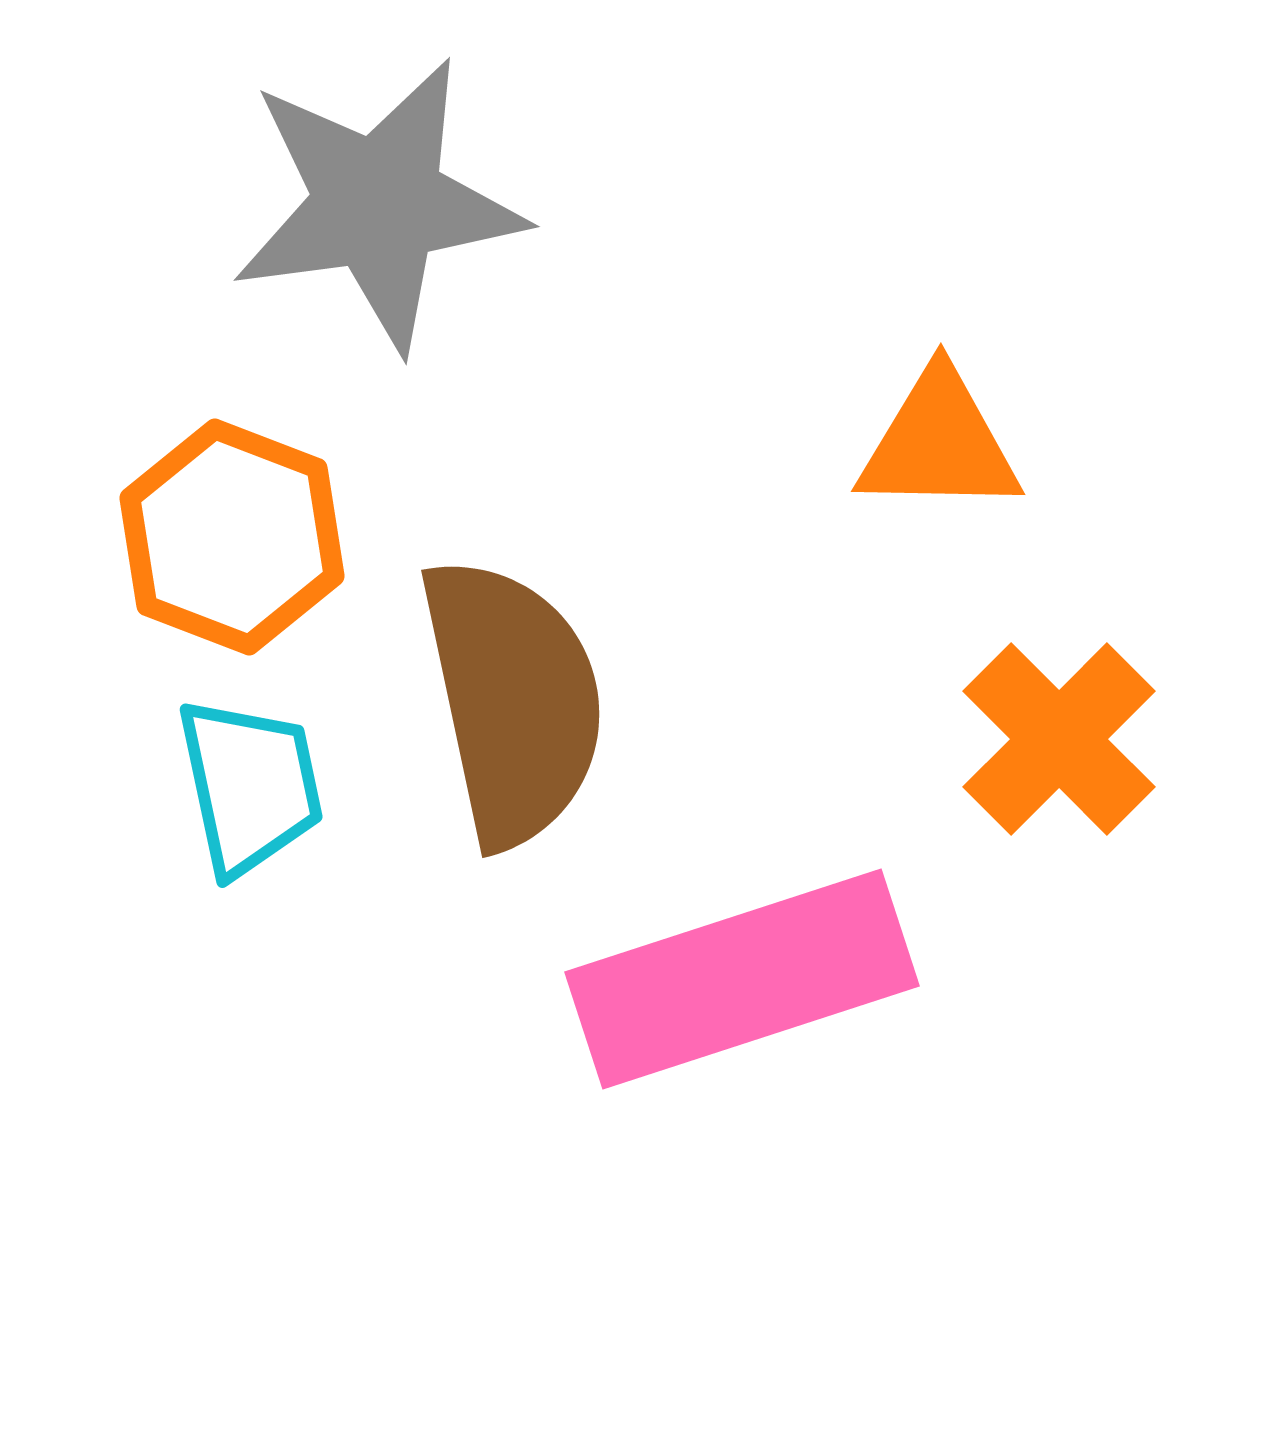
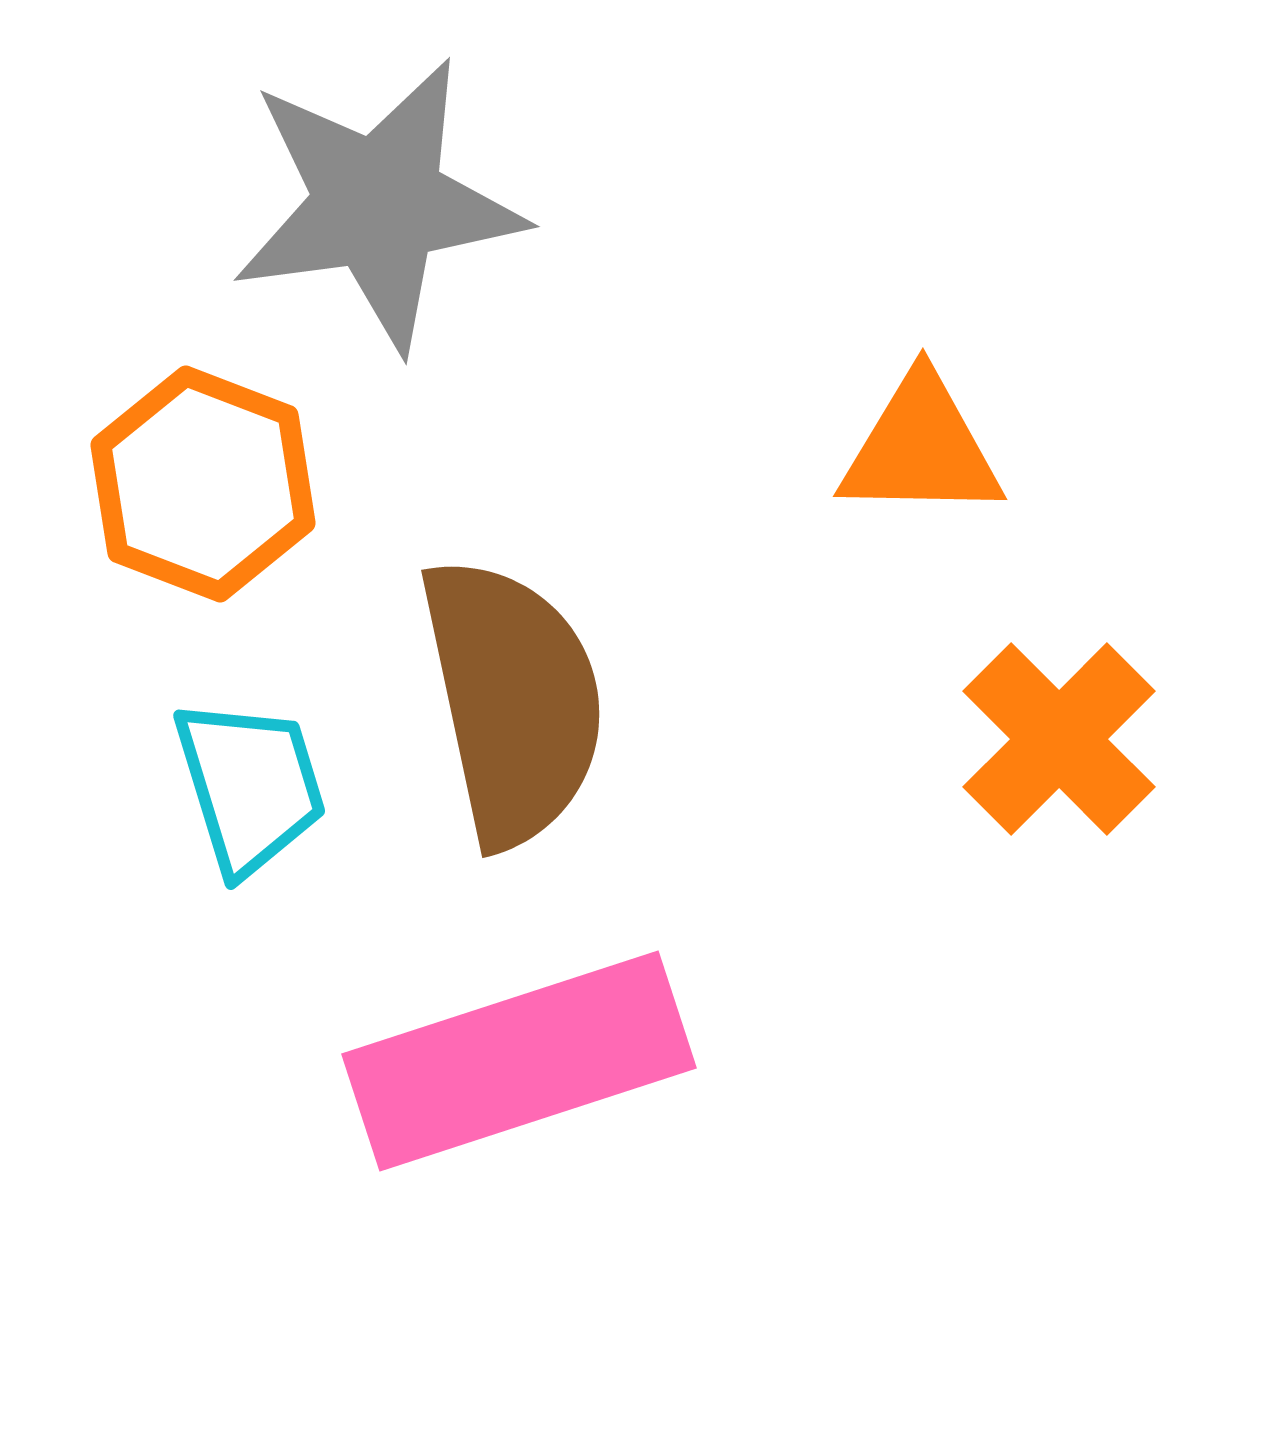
orange triangle: moved 18 px left, 5 px down
orange hexagon: moved 29 px left, 53 px up
cyan trapezoid: rotated 5 degrees counterclockwise
pink rectangle: moved 223 px left, 82 px down
